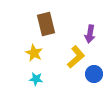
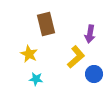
yellow star: moved 5 px left, 1 px down
